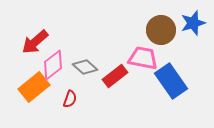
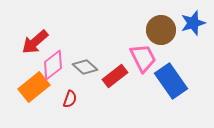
pink trapezoid: rotated 52 degrees clockwise
